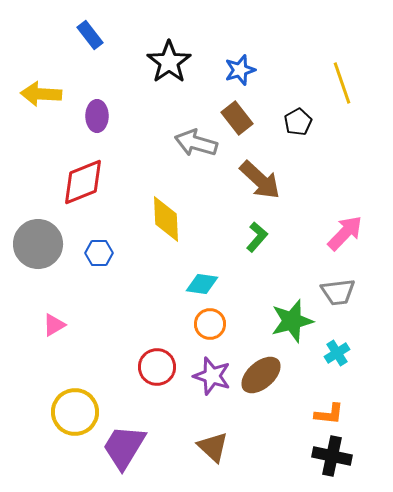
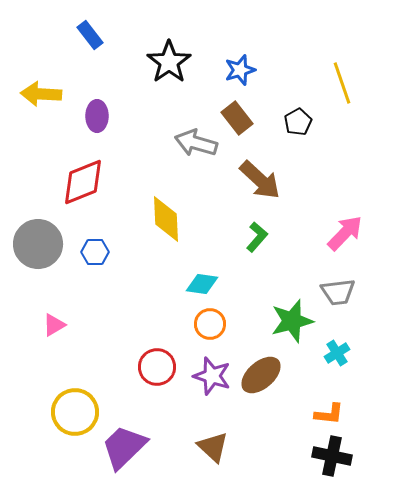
blue hexagon: moved 4 px left, 1 px up
purple trapezoid: rotated 15 degrees clockwise
